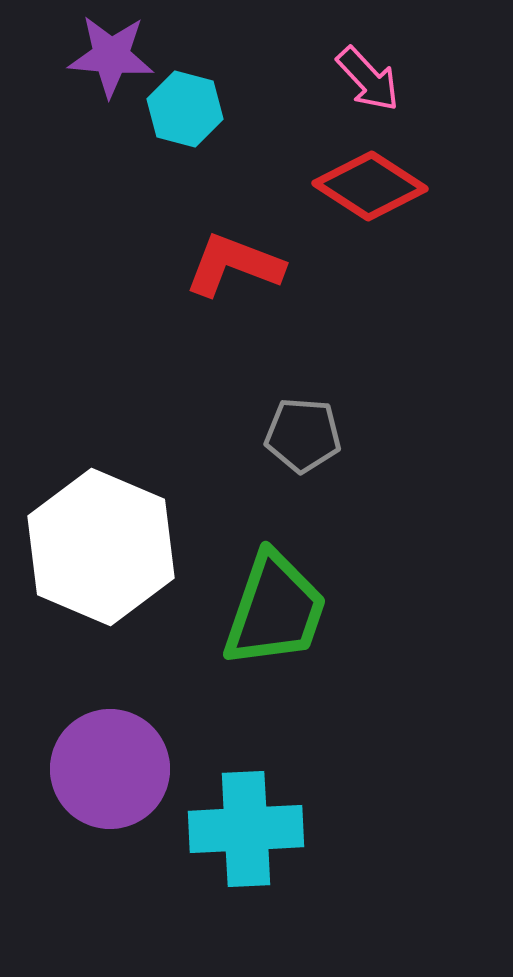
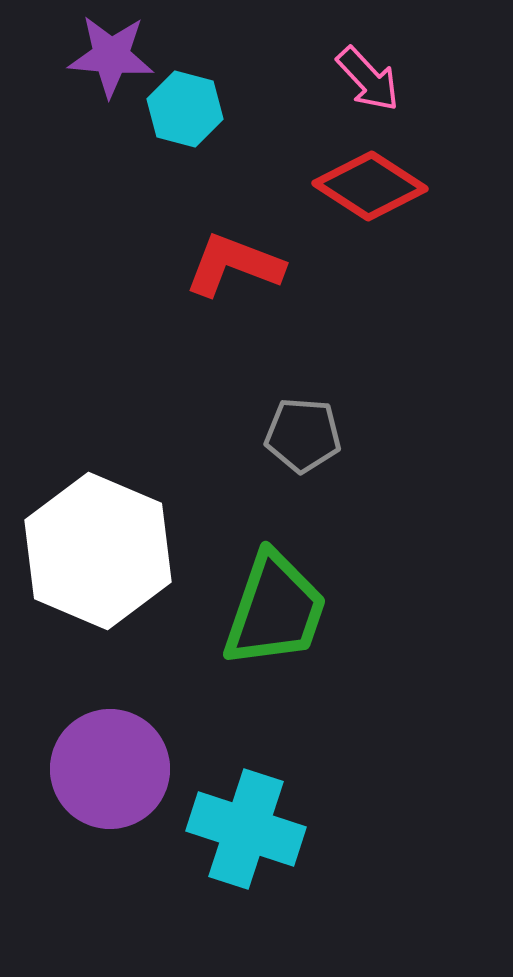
white hexagon: moved 3 px left, 4 px down
cyan cross: rotated 21 degrees clockwise
